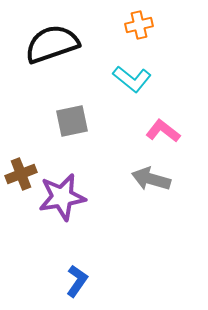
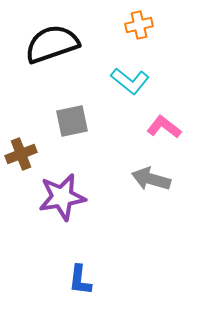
cyan L-shape: moved 2 px left, 2 px down
pink L-shape: moved 1 px right, 4 px up
brown cross: moved 20 px up
blue L-shape: moved 3 px right, 1 px up; rotated 152 degrees clockwise
